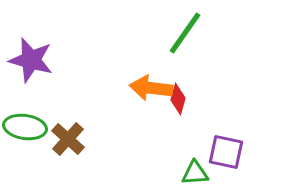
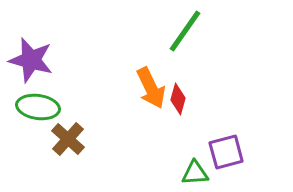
green line: moved 2 px up
orange arrow: rotated 123 degrees counterclockwise
green ellipse: moved 13 px right, 20 px up
purple square: rotated 27 degrees counterclockwise
